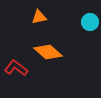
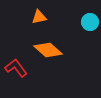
orange diamond: moved 2 px up
red L-shape: rotated 15 degrees clockwise
